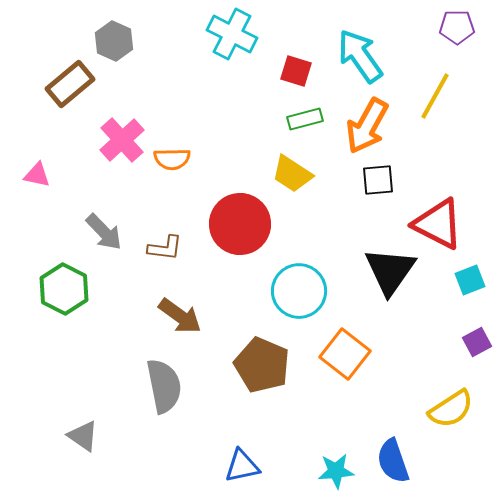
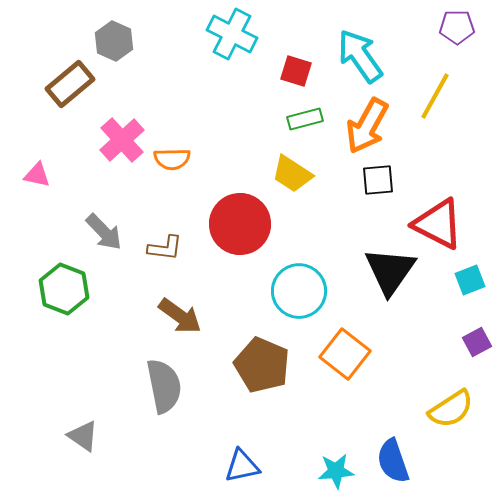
green hexagon: rotated 6 degrees counterclockwise
